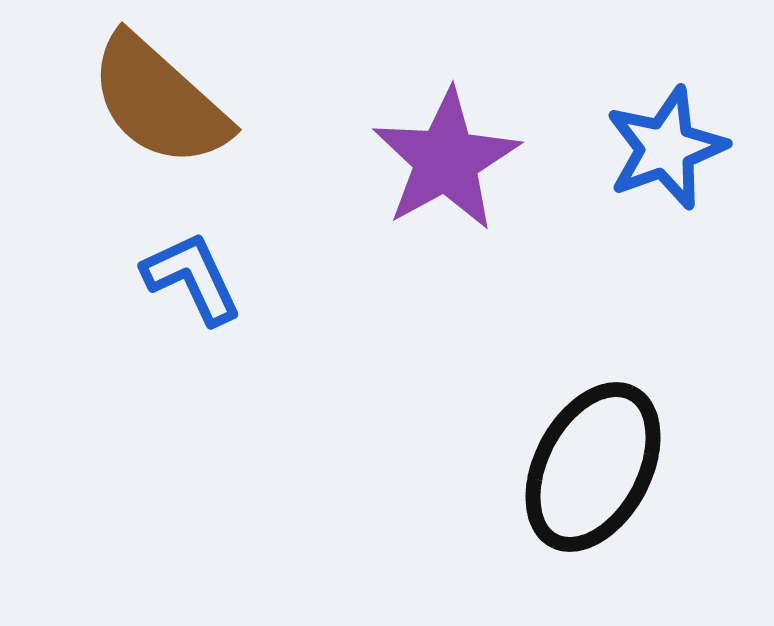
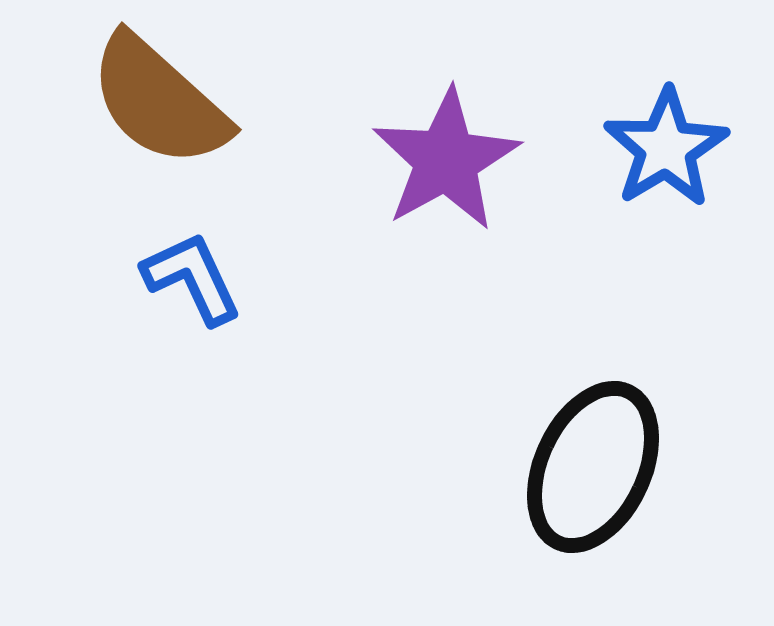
blue star: rotated 11 degrees counterclockwise
black ellipse: rotated 3 degrees counterclockwise
